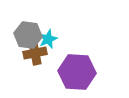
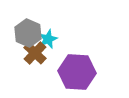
gray hexagon: moved 2 px up; rotated 16 degrees clockwise
brown cross: rotated 35 degrees counterclockwise
